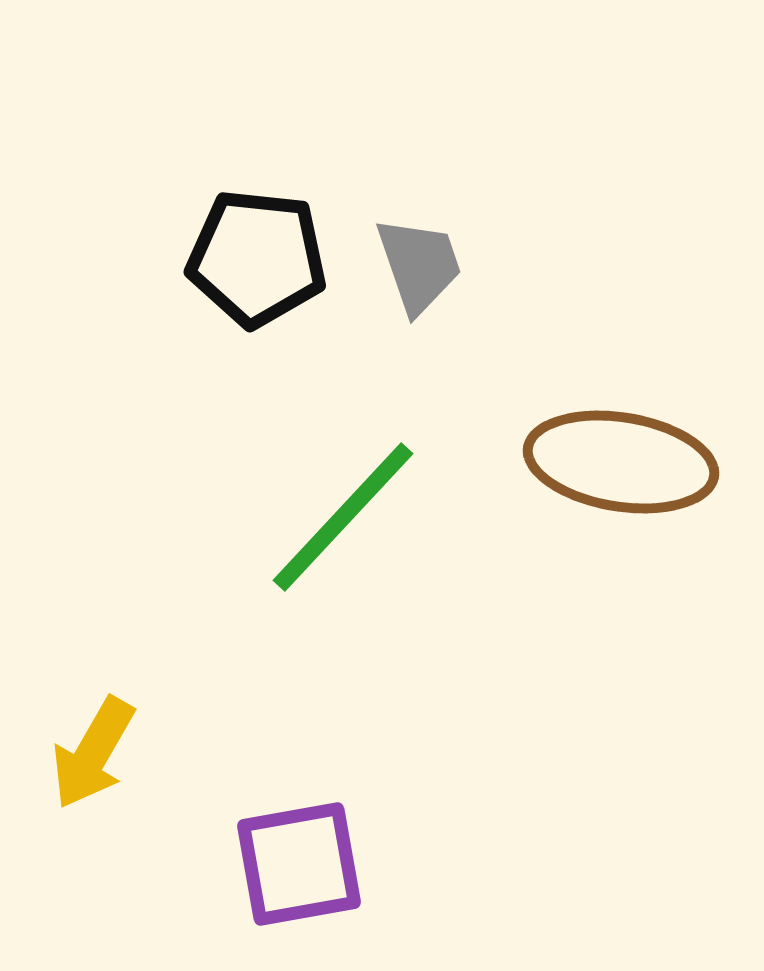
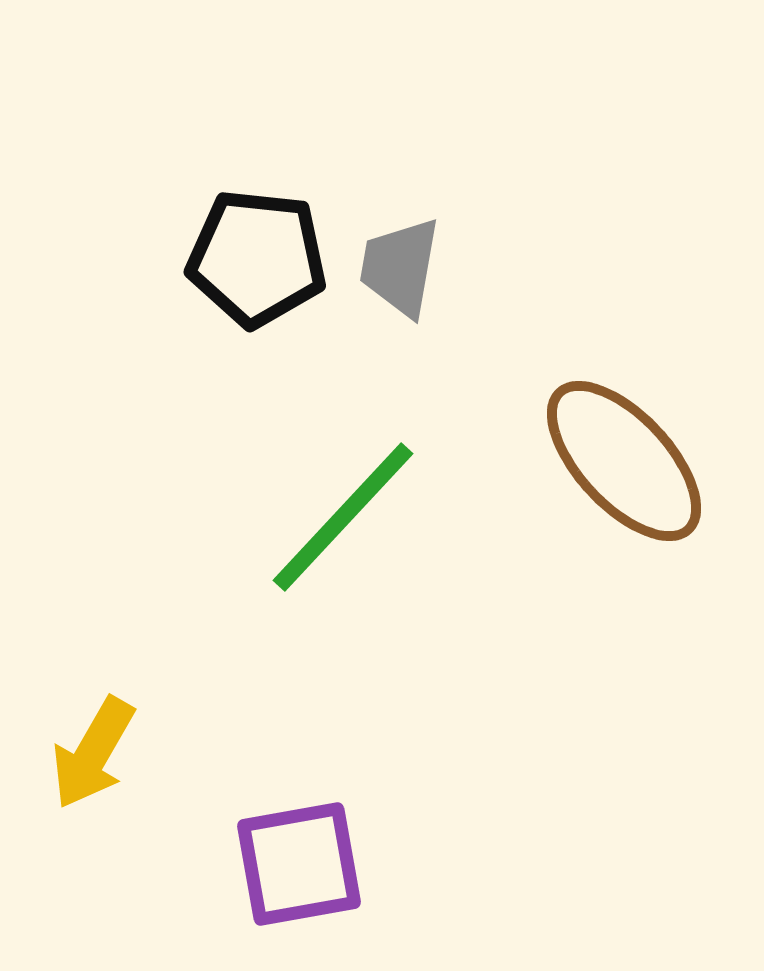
gray trapezoid: moved 19 px left, 2 px down; rotated 151 degrees counterclockwise
brown ellipse: moved 3 px right, 1 px up; rotated 38 degrees clockwise
